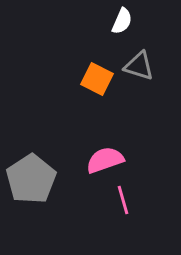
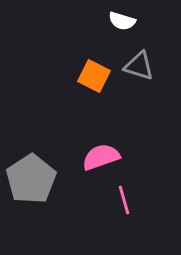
white semicircle: rotated 84 degrees clockwise
orange square: moved 3 px left, 3 px up
pink semicircle: moved 4 px left, 3 px up
pink line: moved 1 px right
